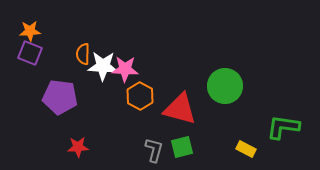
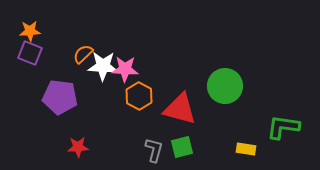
orange semicircle: rotated 45 degrees clockwise
orange hexagon: moved 1 px left
yellow rectangle: rotated 18 degrees counterclockwise
